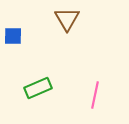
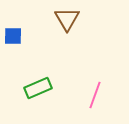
pink line: rotated 8 degrees clockwise
